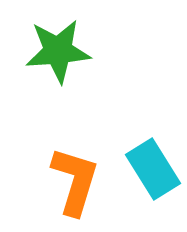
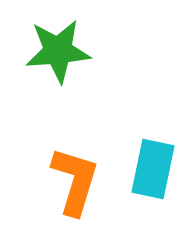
cyan rectangle: rotated 44 degrees clockwise
